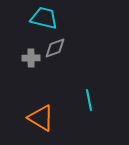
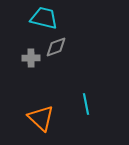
gray diamond: moved 1 px right, 1 px up
cyan line: moved 3 px left, 4 px down
orange triangle: rotated 12 degrees clockwise
